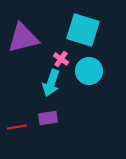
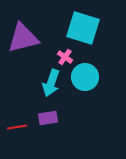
cyan square: moved 2 px up
pink cross: moved 4 px right, 2 px up
cyan circle: moved 4 px left, 6 px down
